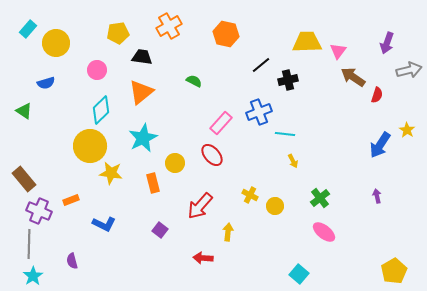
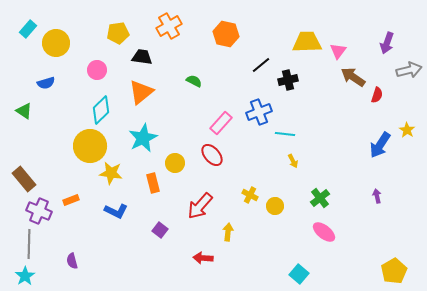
blue L-shape at (104, 224): moved 12 px right, 13 px up
cyan star at (33, 276): moved 8 px left
